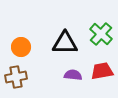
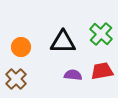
black triangle: moved 2 px left, 1 px up
brown cross: moved 2 px down; rotated 35 degrees counterclockwise
